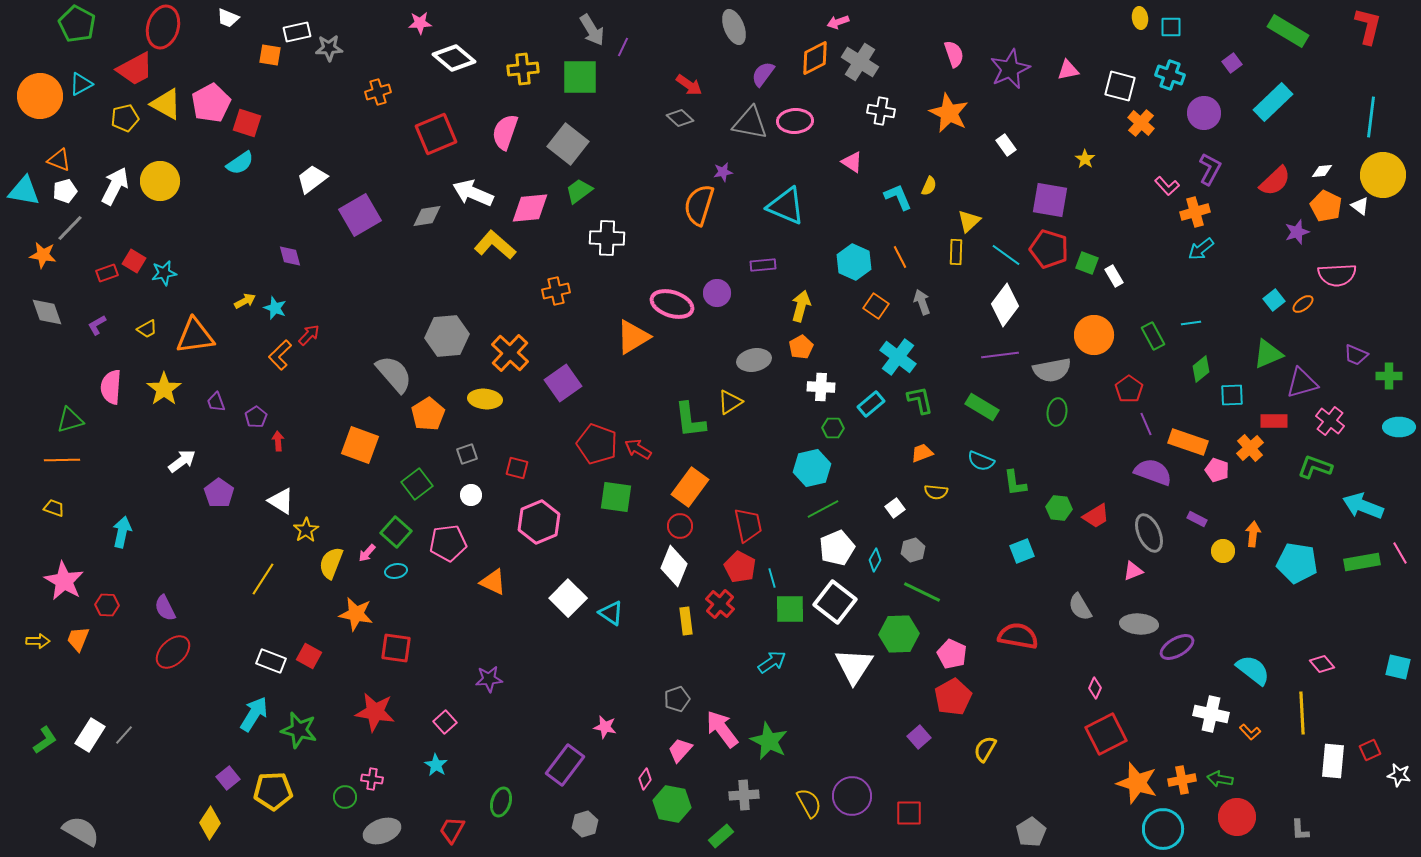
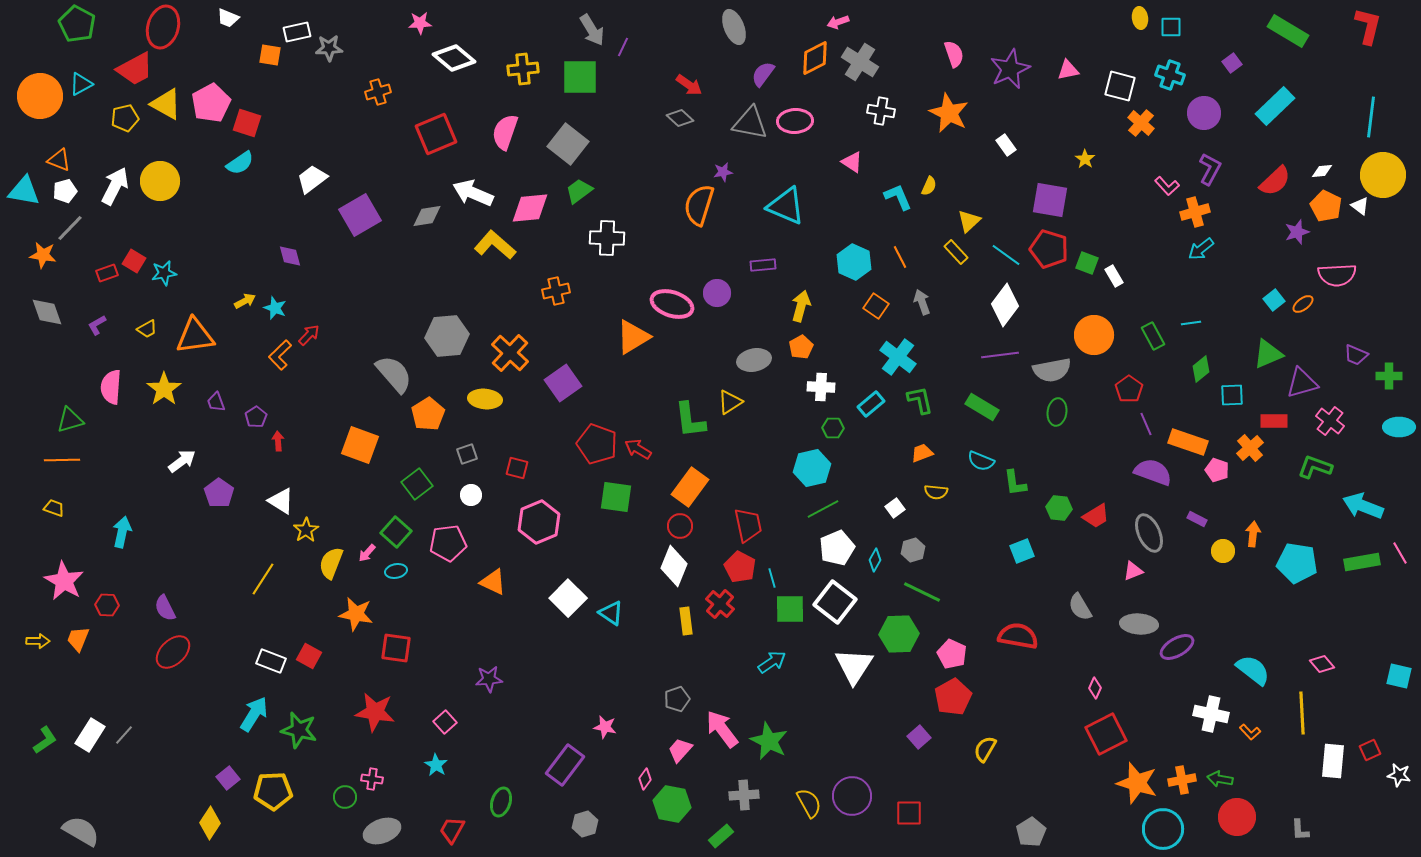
cyan rectangle at (1273, 102): moved 2 px right, 4 px down
yellow rectangle at (956, 252): rotated 45 degrees counterclockwise
cyan square at (1398, 667): moved 1 px right, 9 px down
